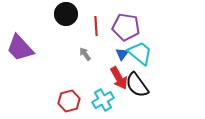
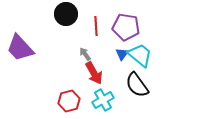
cyan trapezoid: moved 2 px down
red arrow: moved 25 px left, 5 px up
